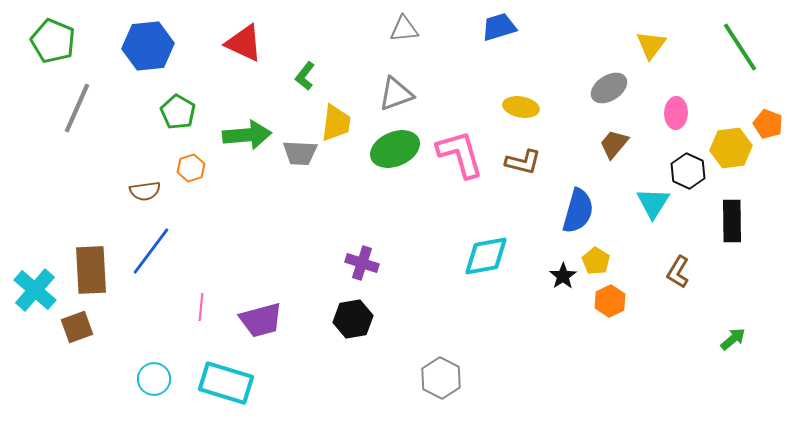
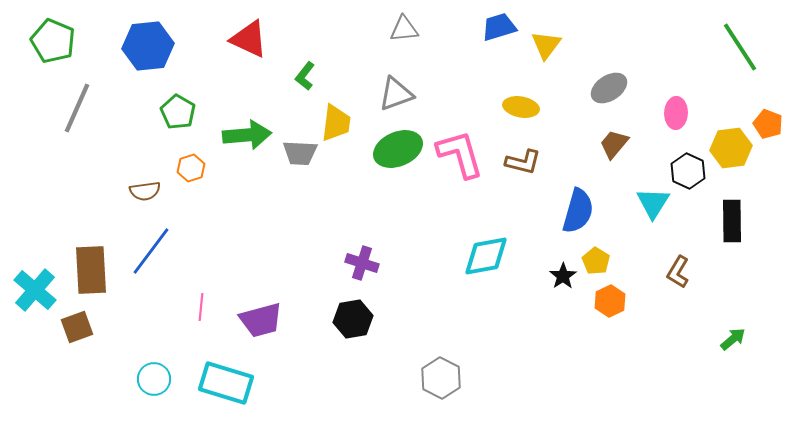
red triangle at (244, 43): moved 5 px right, 4 px up
yellow triangle at (651, 45): moved 105 px left
green ellipse at (395, 149): moved 3 px right
